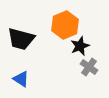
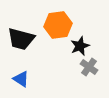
orange hexagon: moved 7 px left; rotated 16 degrees clockwise
